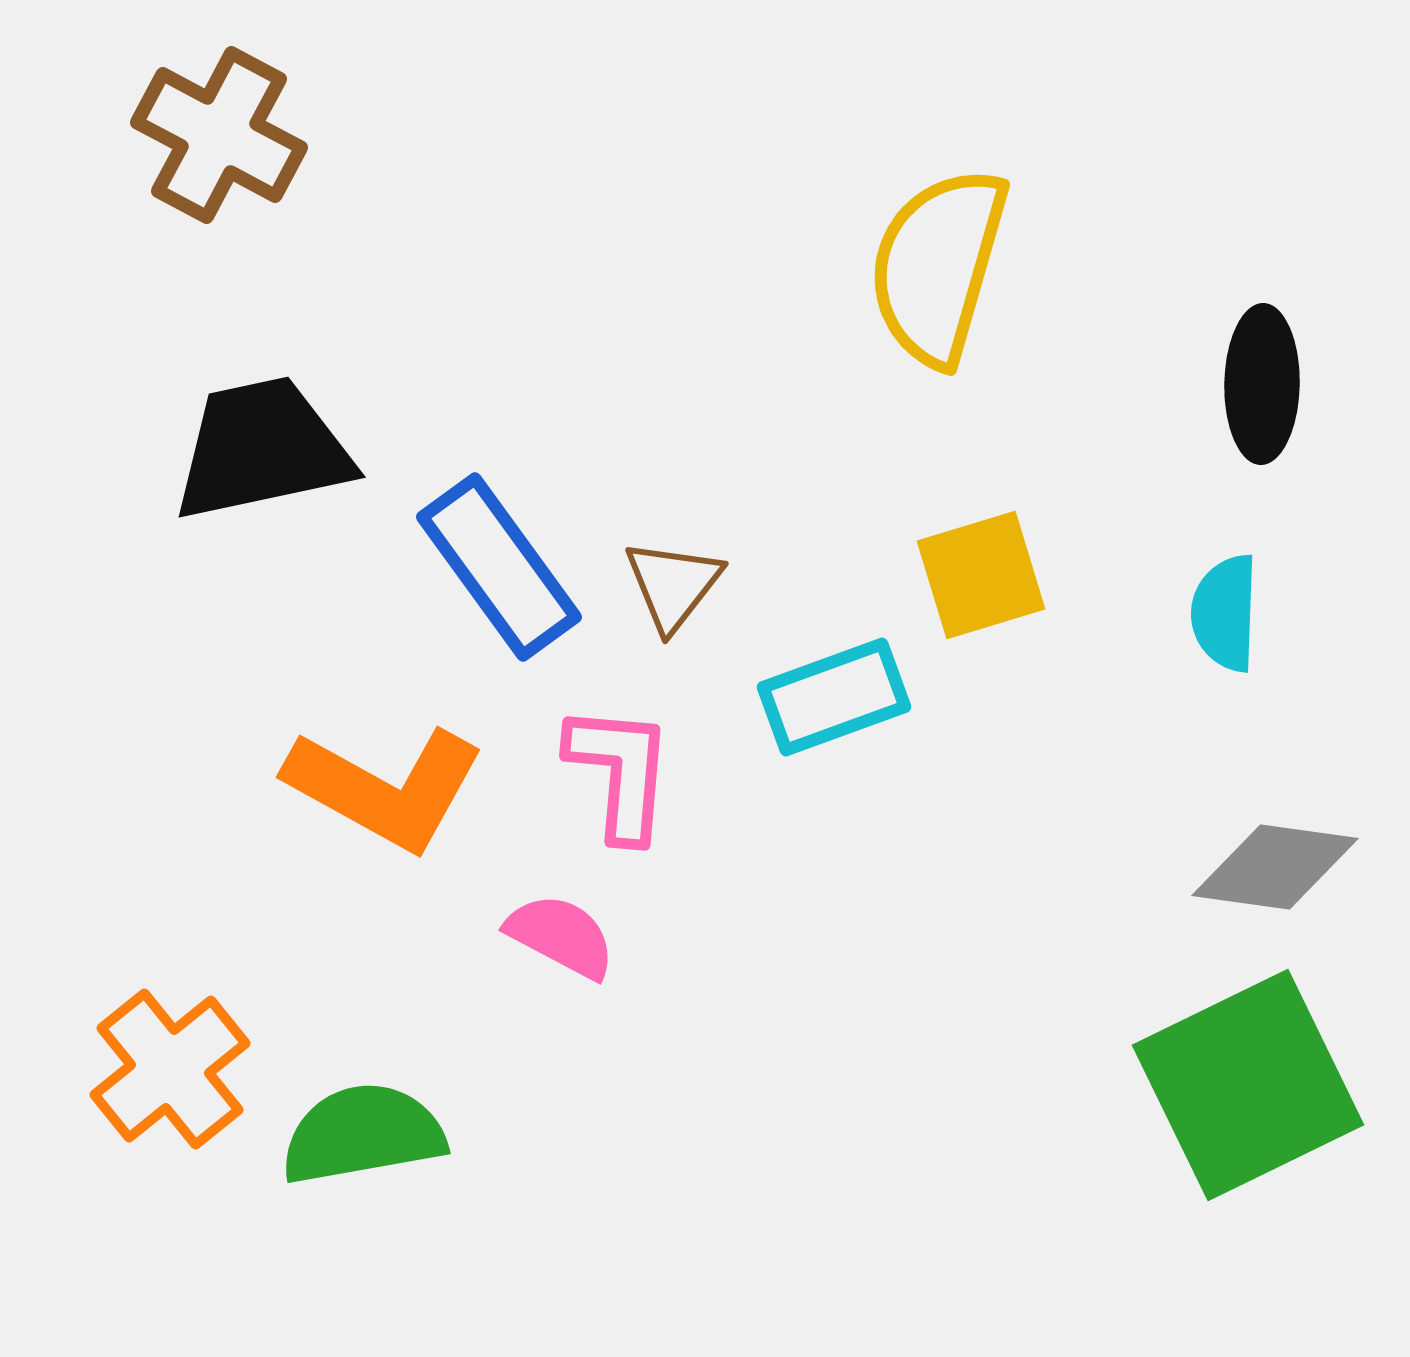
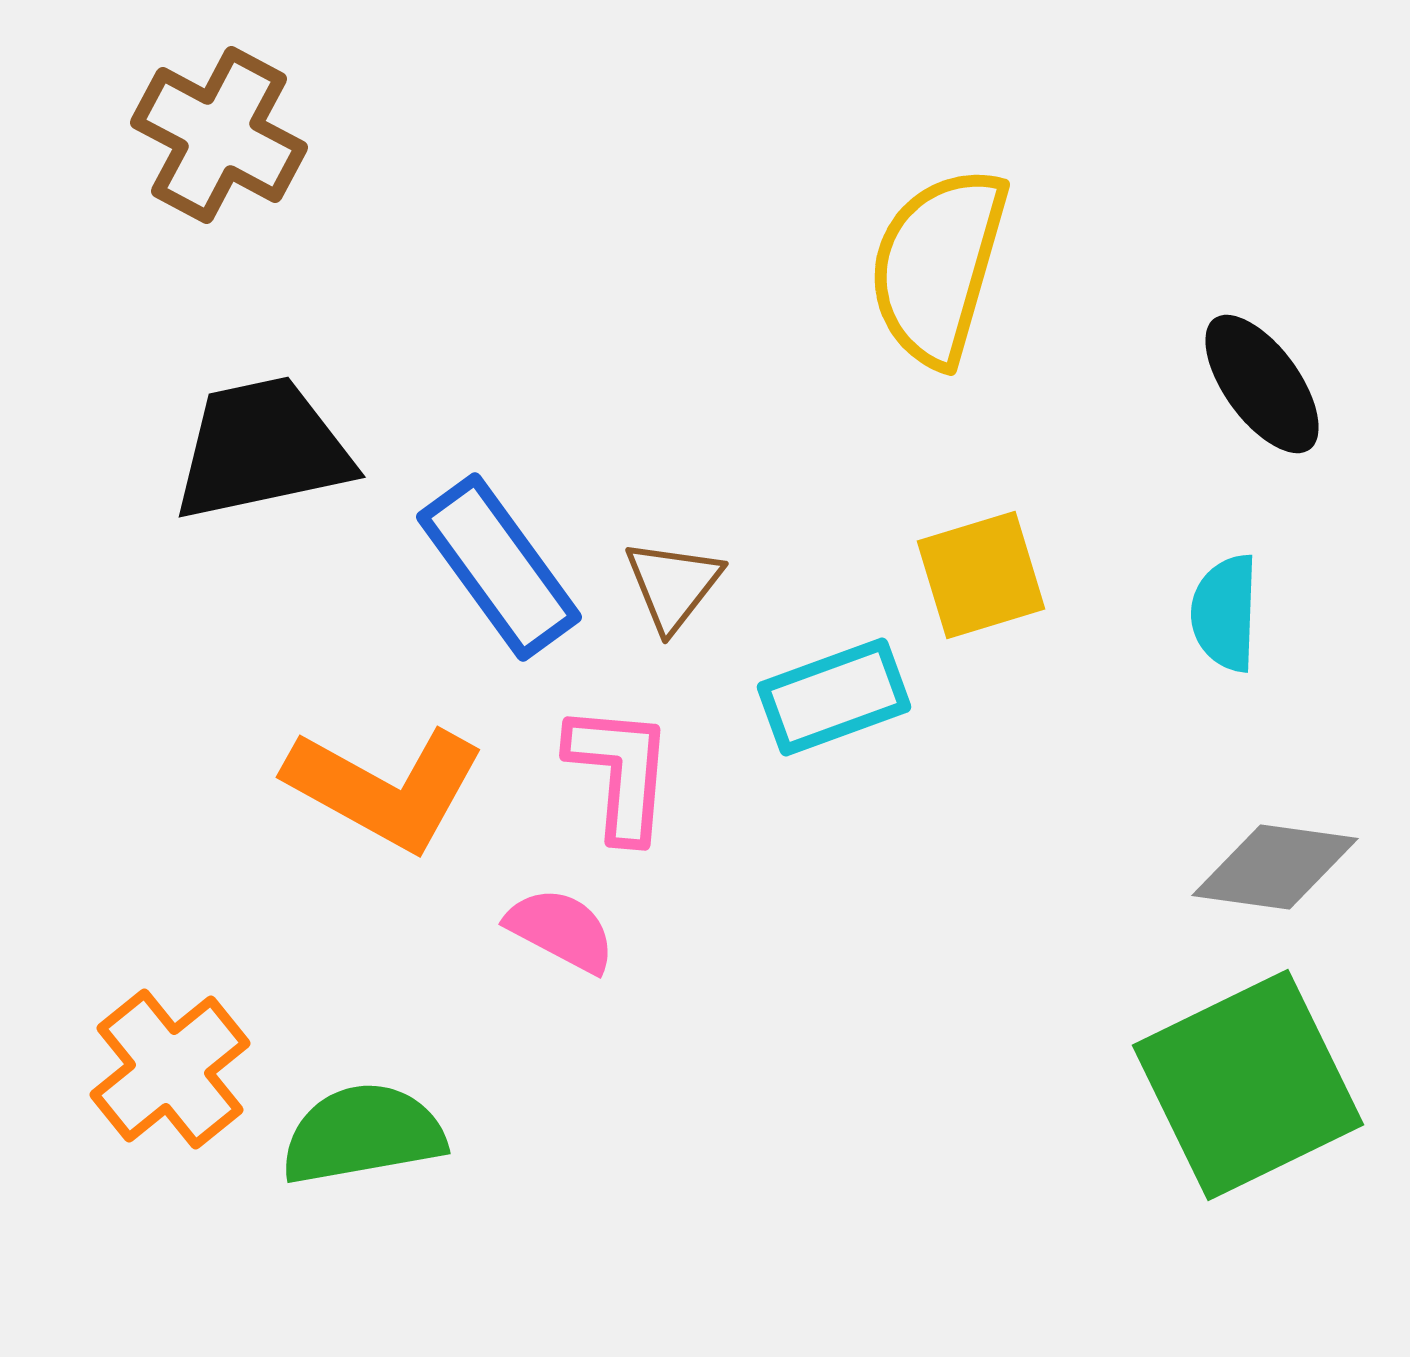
black ellipse: rotated 37 degrees counterclockwise
pink semicircle: moved 6 px up
